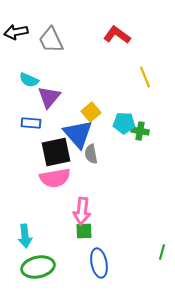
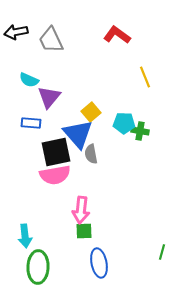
pink semicircle: moved 3 px up
pink arrow: moved 1 px left, 1 px up
green ellipse: rotated 76 degrees counterclockwise
